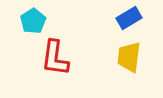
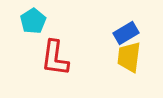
blue rectangle: moved 3 px left, 15 px down
